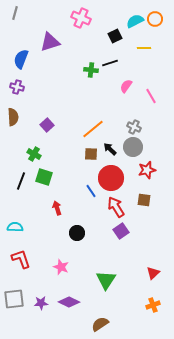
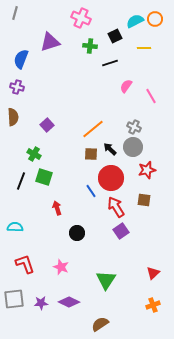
green cross at (91, 70): moved 1 px left, 24 px up
red L-shape at (21, 259): moved 4 px right, 5 px down
